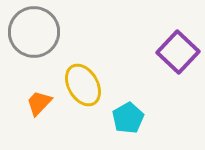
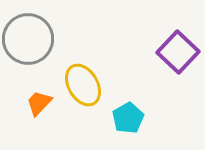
gray circle: moved 6 px left, 7 px down
